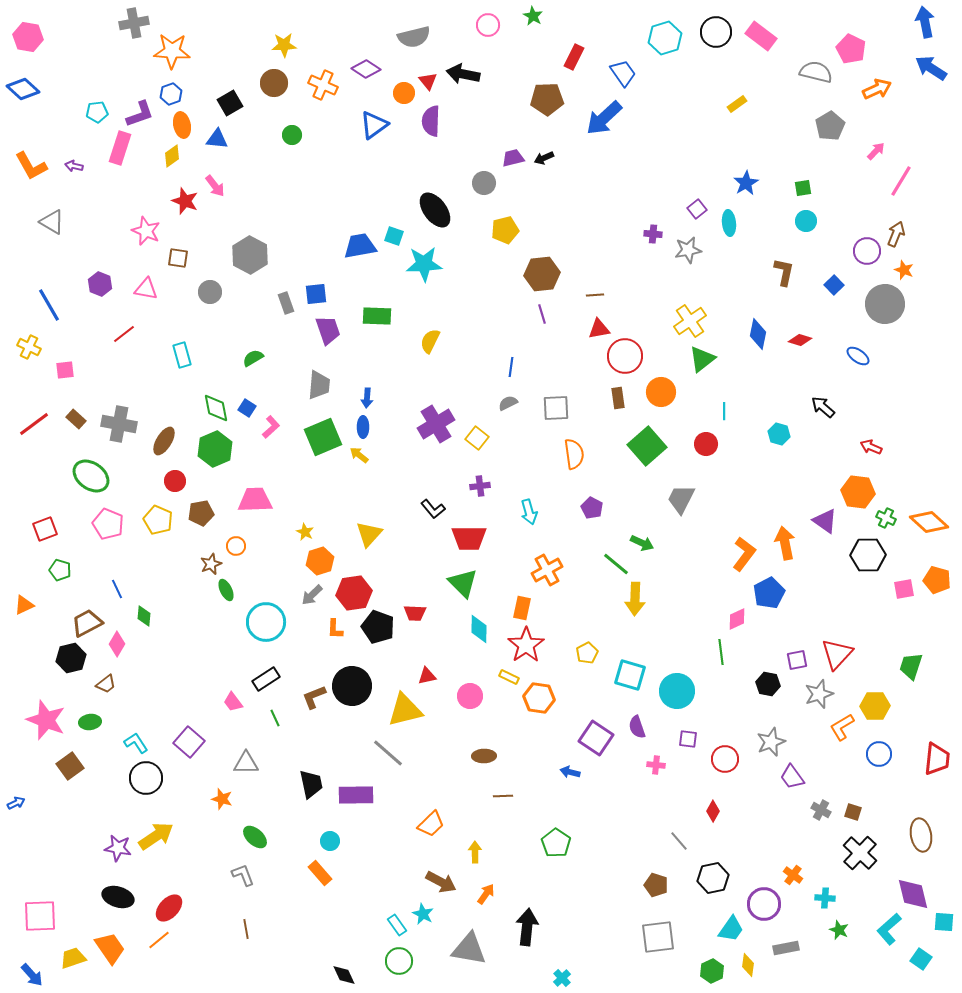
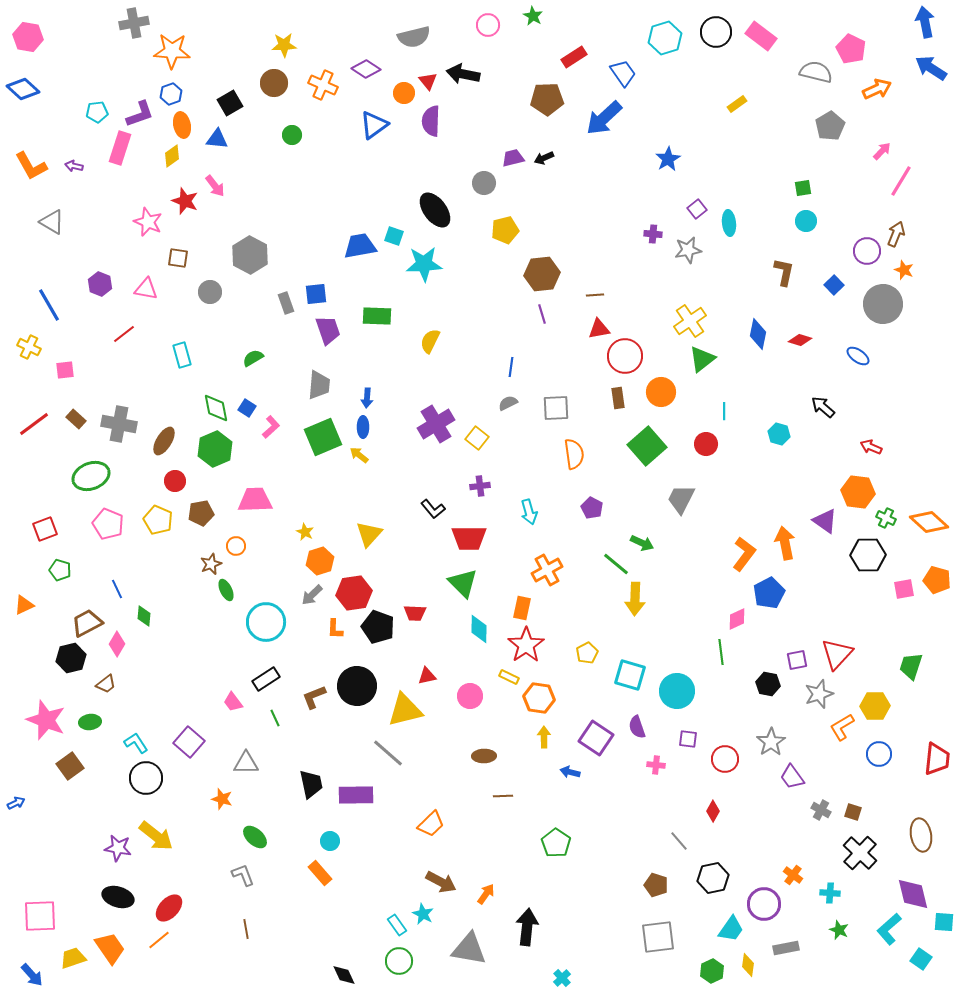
red rectangle at (574, 57): rotated 30 degrees clockwise
pink arrow at (876, 151): moved 6 px right
blue star at (746, 183): moved 78 px left, 24 px up
pink star at (146, 231): moved 2 px right, 9 px up
gray circle at (885, 304): moved 2 px left
green ellipse at (91, 476): rotated 57 degrees counterclockwise
black circle at (352, 686): moved 5 px right
gray star at (771, 742): rotated 12 degrees counterclockwise
yellow arrow at (156, 836): rotated 72 degrees clockwise
yellow arrow at (475, 852): moved 69 px right, 115 px up
cyan cross at (825, 898): moved 5 px right, 5 px up
